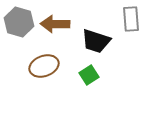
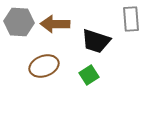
gray hexagon: rotated 12 degrees counterclockwise
